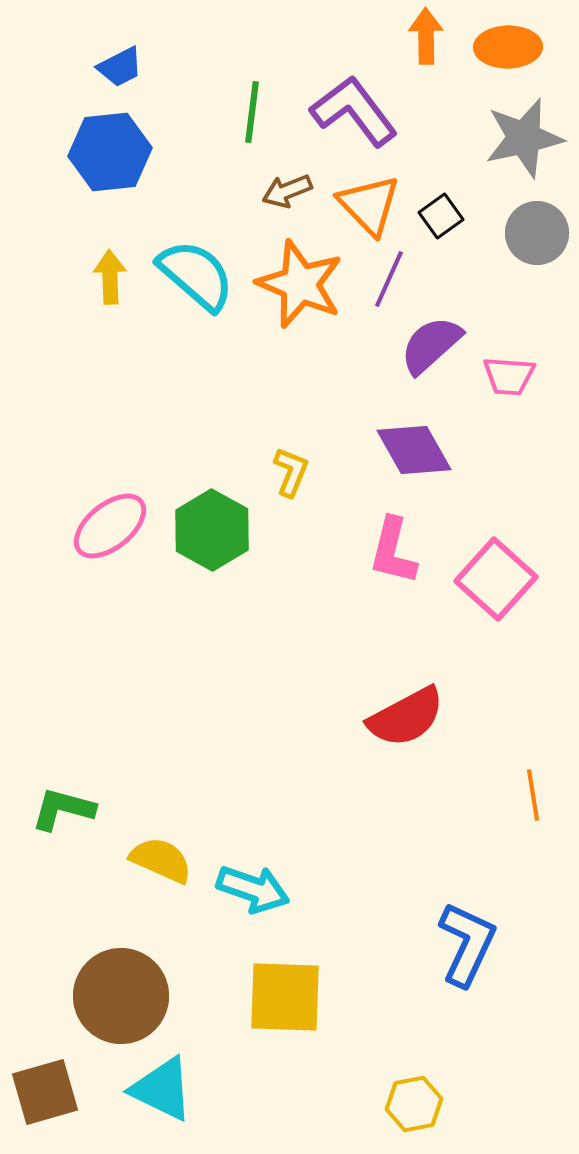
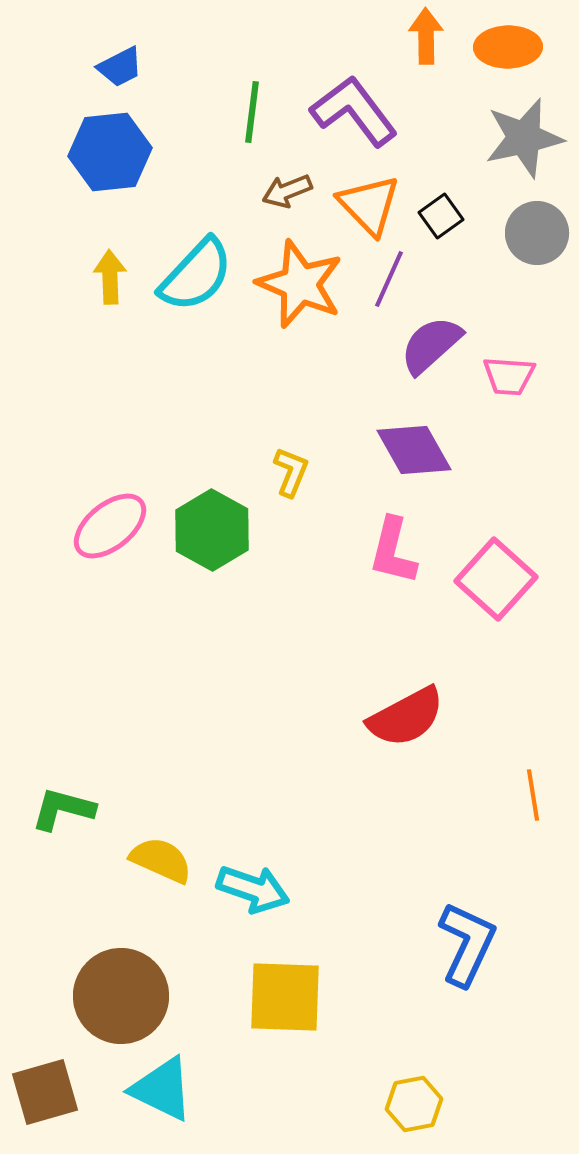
cyan semicircle: rotated 92 degrees clockwise
